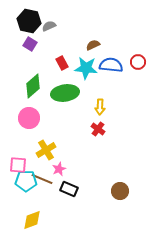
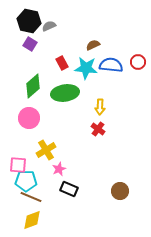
brown line: moved 11 px left, 18 px down
